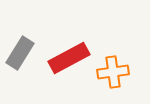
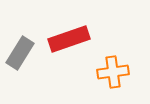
red rectangle: moved 19 px up; rotated 9 degrees clockwise
